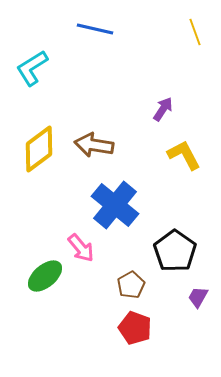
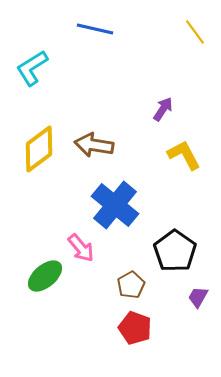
yellow line: rotated 16 degrees counterclockwise
